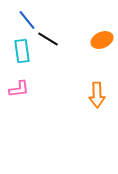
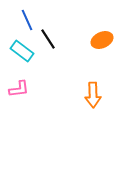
blue line: rotated 15 degrees clockwise
black line: rotated 25 degrees clockwise
cyan rectangle: rotated 45 degrees counterclockwise
orange arrow: moved 4 px left
